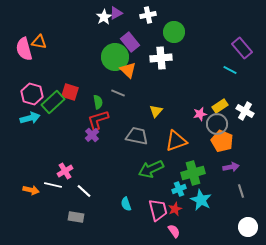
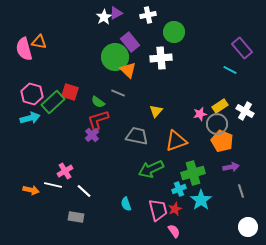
green semicircle at (98, 102): rotated 136 degrees clockwise
cyan star at (201, 200): rotated 10 degrees clockwise
